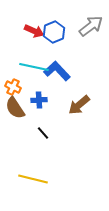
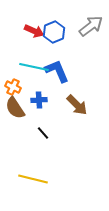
blue L-shape: rotated 20 degrees clockwise
brown arrow: moved 2 px left; rotated 95 degrees counterclockwise
